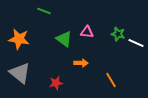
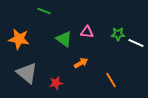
green star: rotated 16 degrees counterclockwise
orange arrow: rotated 32 degrees counterclockwise
gray triangle: moved 7 px right
